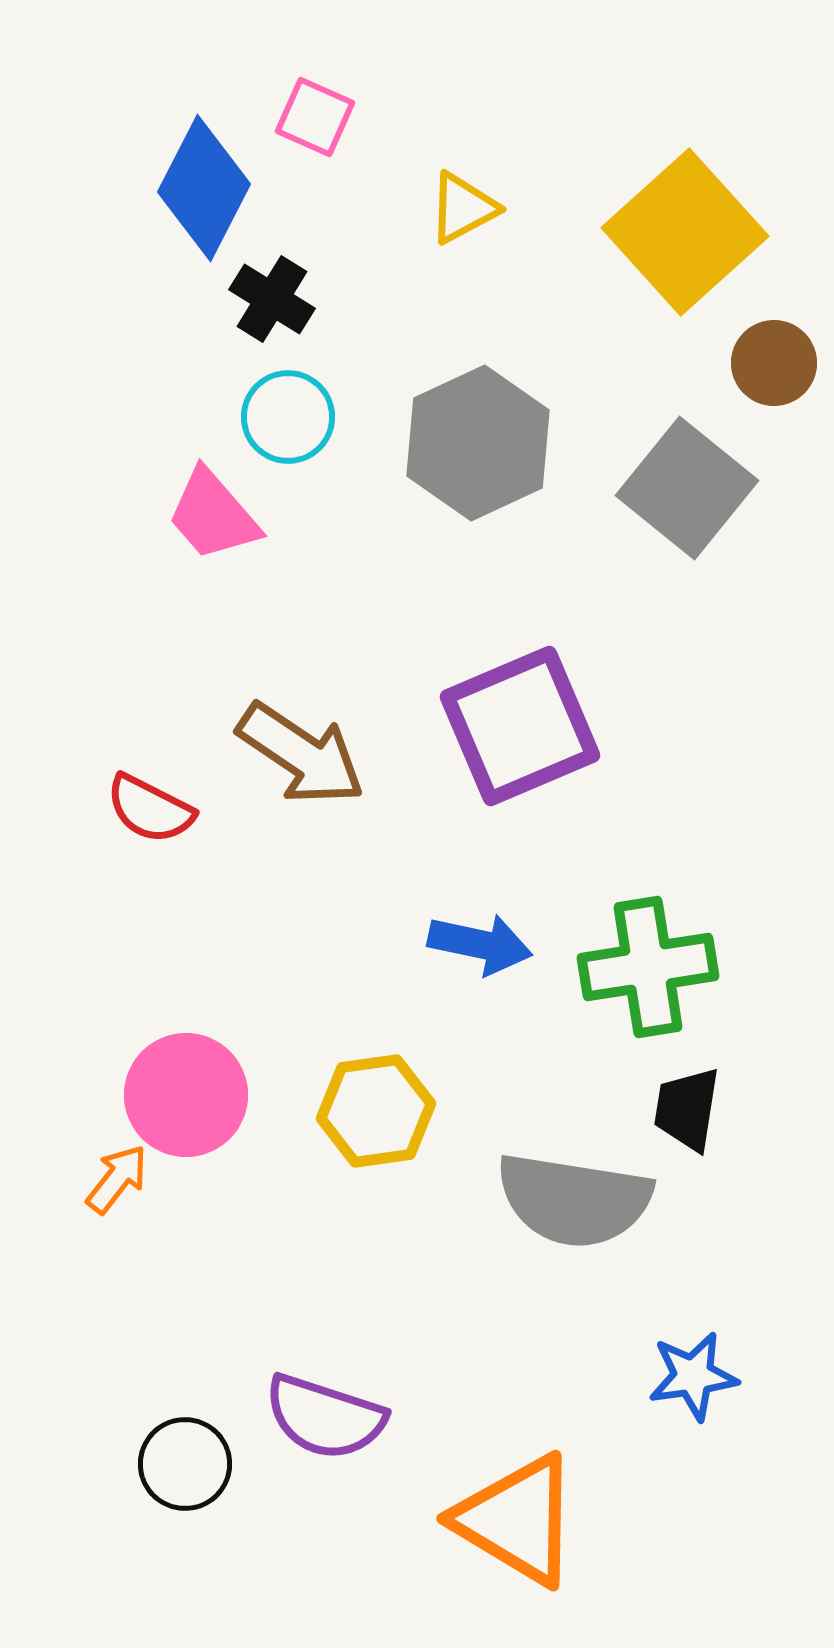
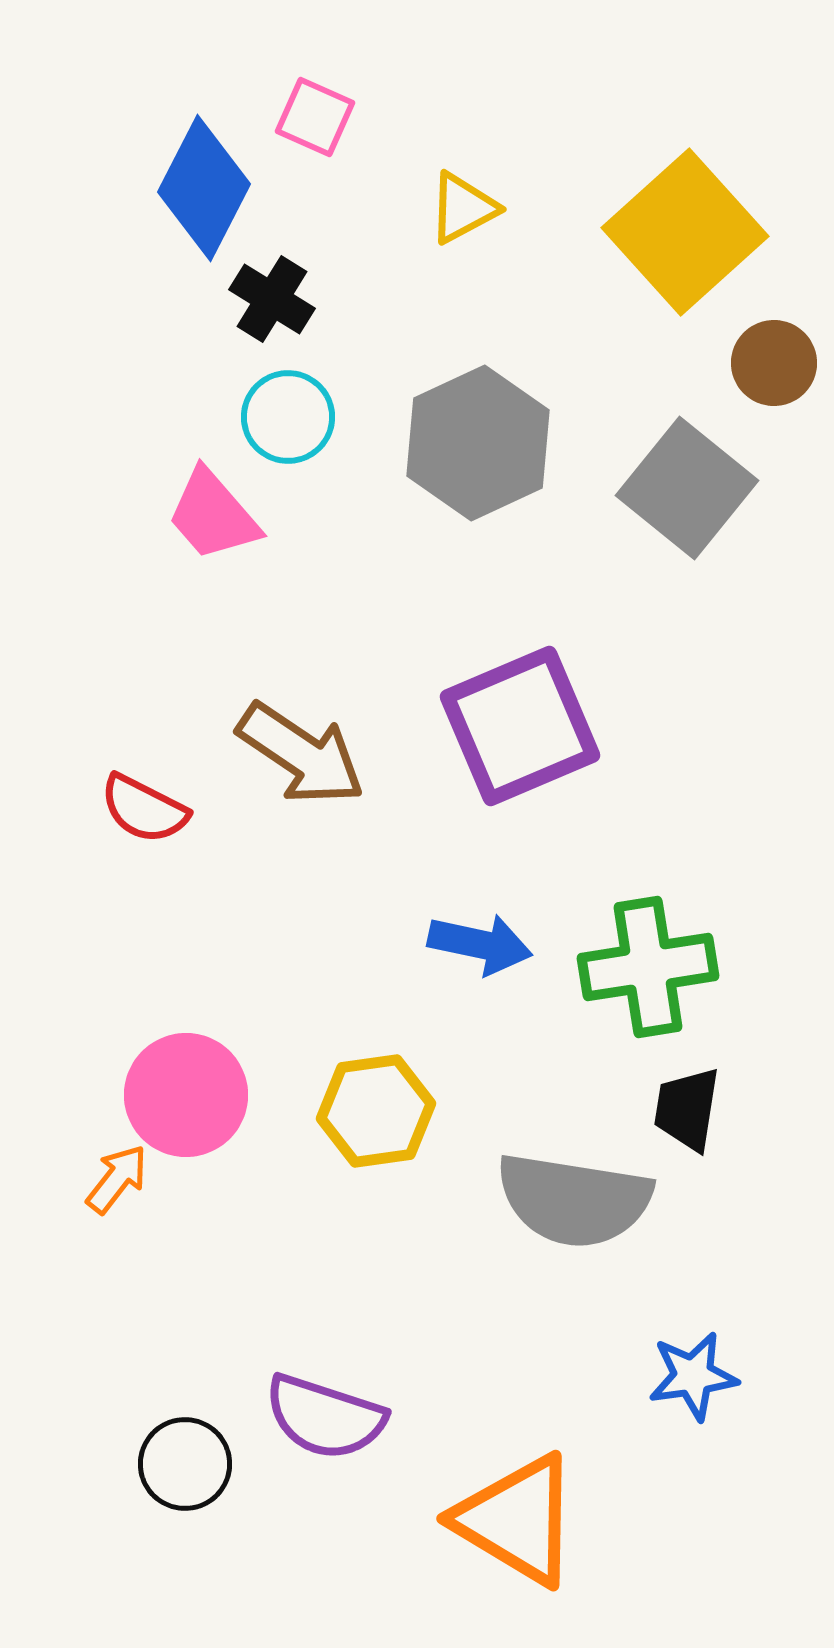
red semicircle: moved 6 px left
